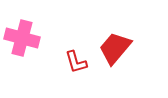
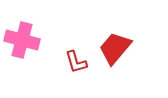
pink cross: moved 2 px down
